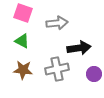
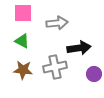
pink square: rotated 18 degrees counterclockwise
gray cross: moved 2 px left, 2 px up
